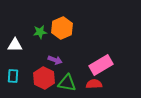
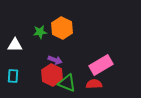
orange hexagon: rotated 10 degrees counterclockwise
red hexagon: moved 8 px right, 3 px up
green triangle: rotated 12 degrees clockwise
